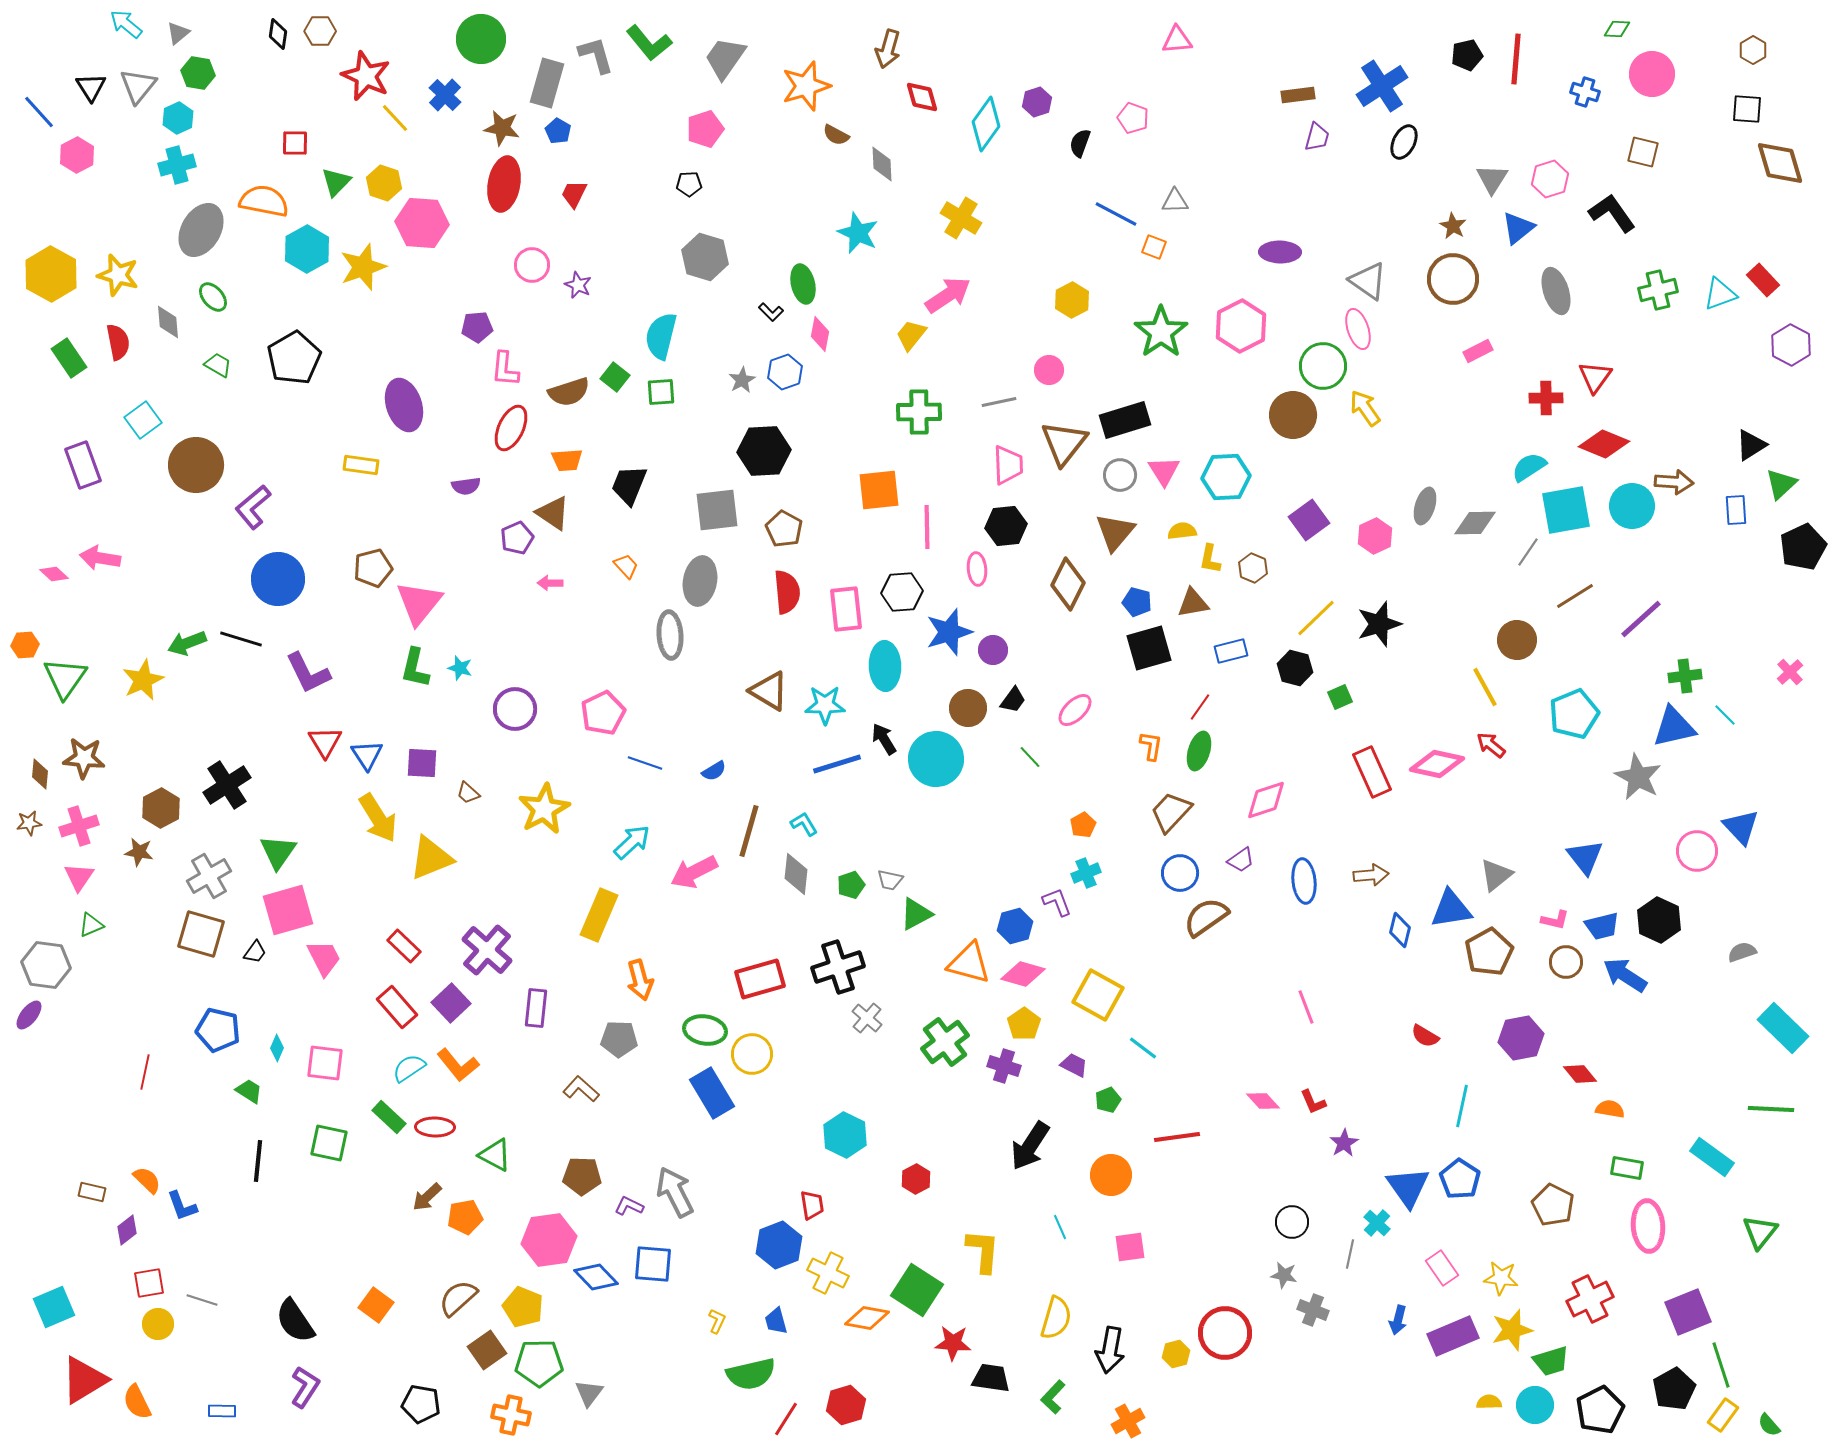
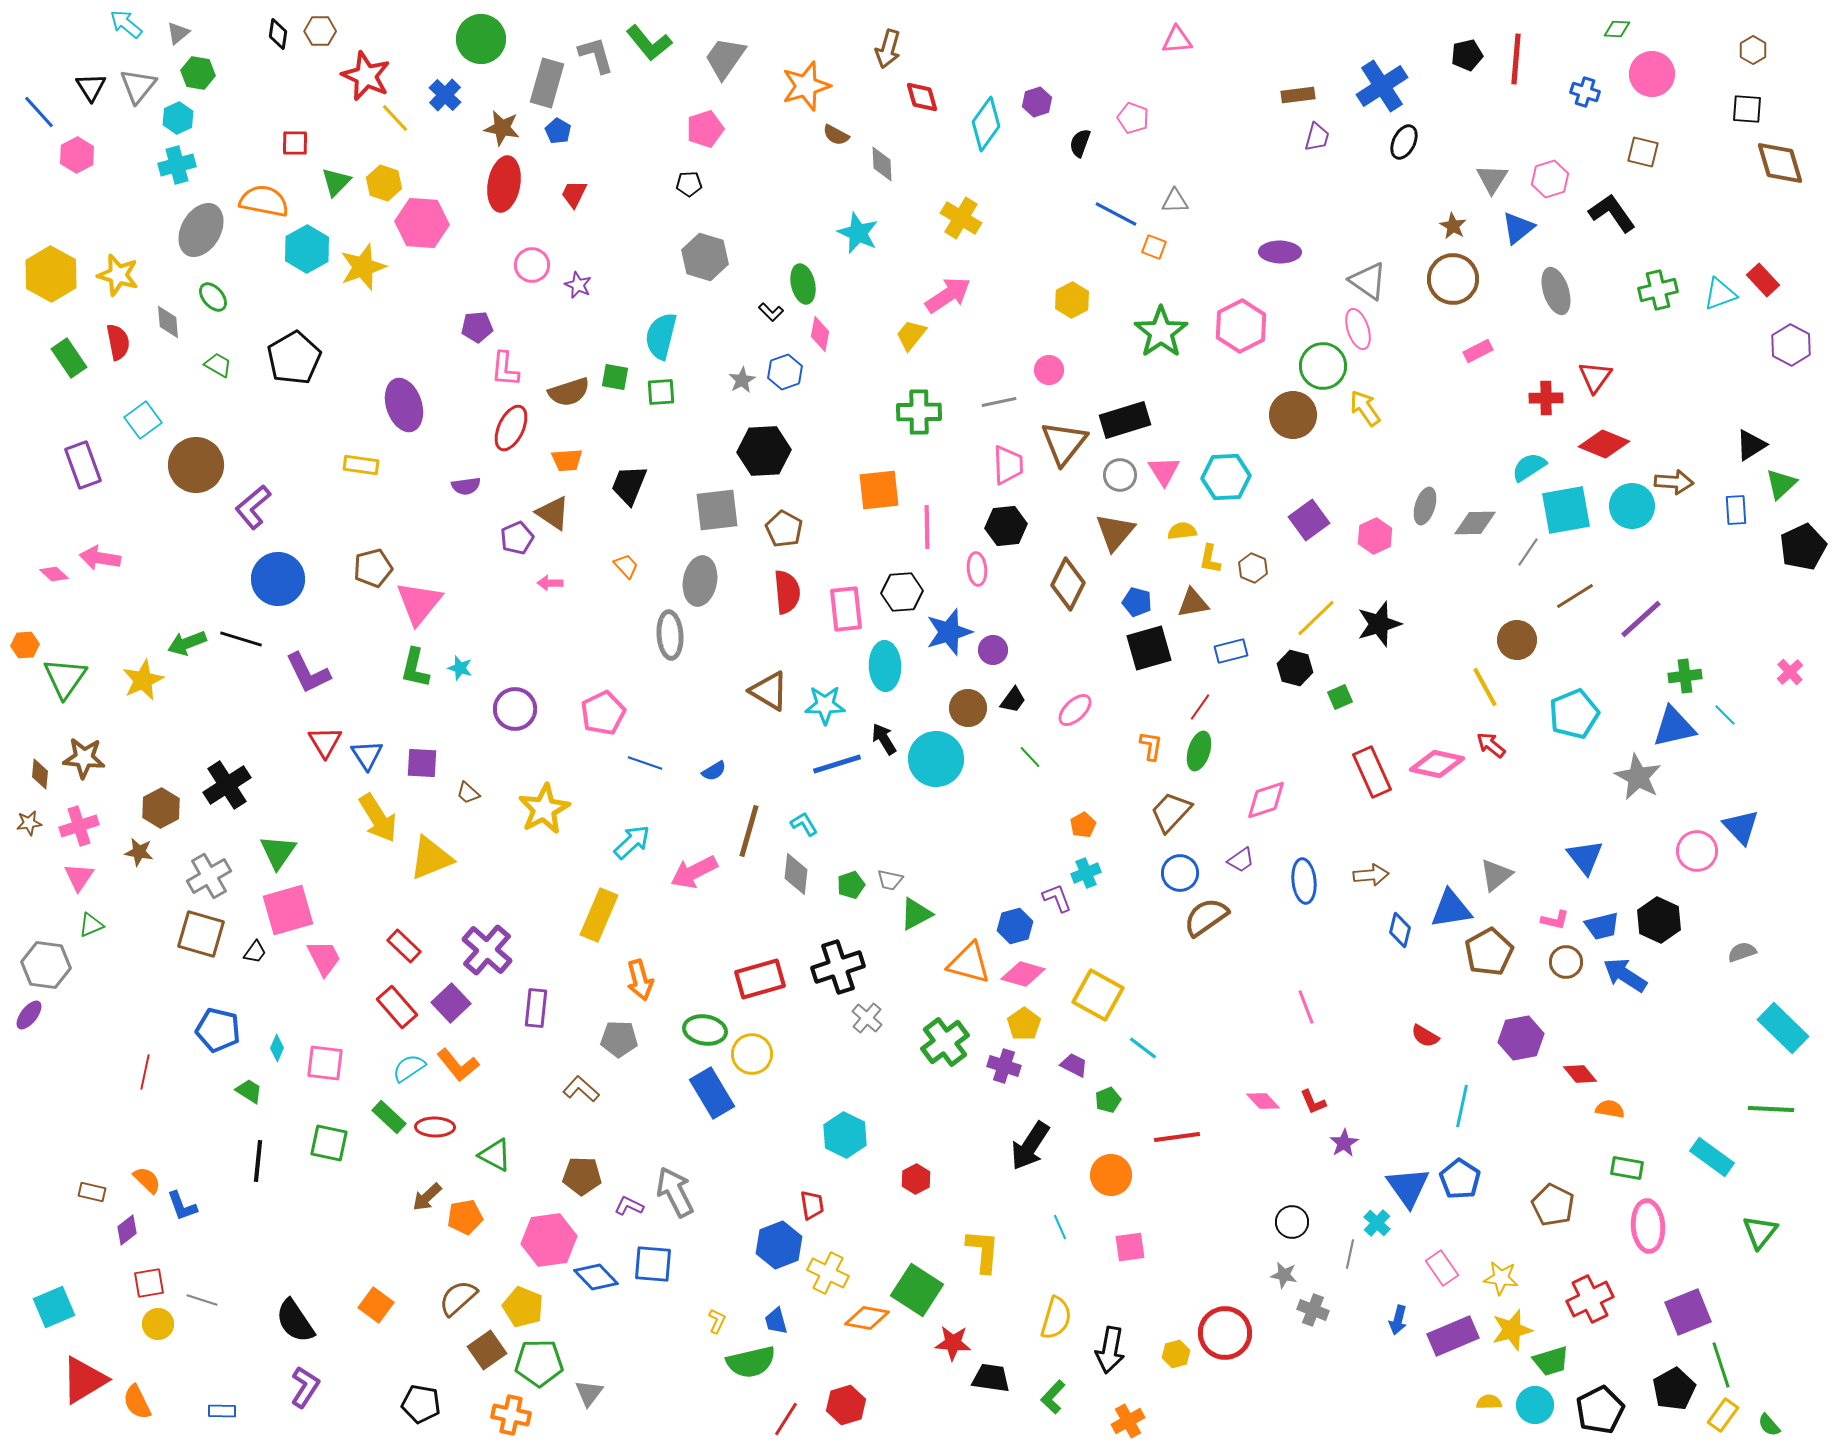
green square at (615, 377): rotated 28 degrees counterclockwise
purple L-shape at (1057, 902): moved 4 px up
green semicircle at (751, 1374): moved 12 px up
